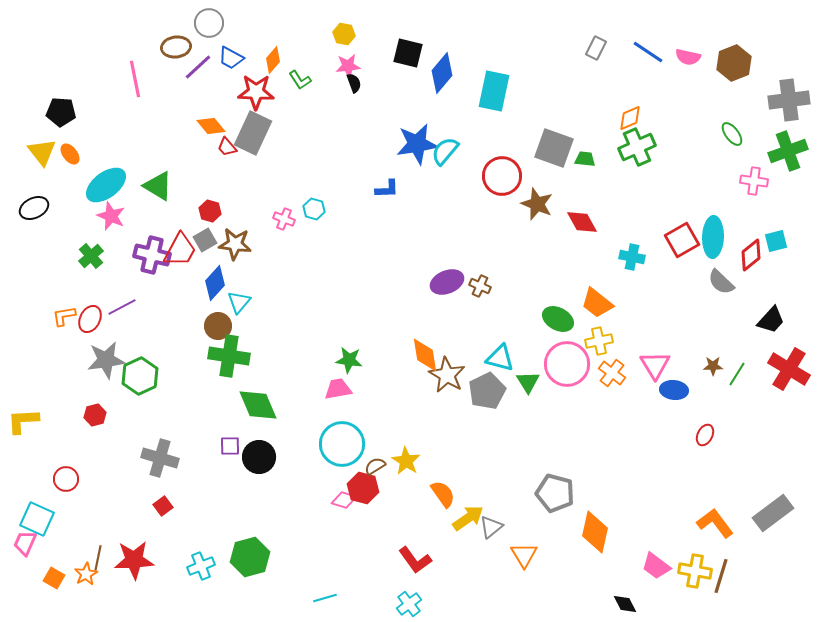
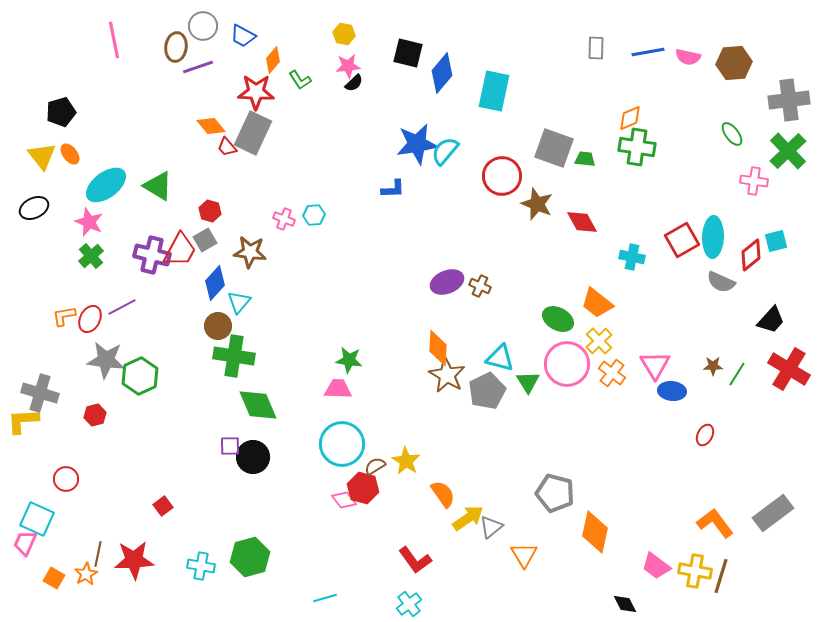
gray circle at (209, 23): moved 6 px left, 3 px down
brown ellipse at (176, 47): rotated 76 degrees counterclockwise
gray rectangle at (596, 48): rotated 25 degrees counterclockwise
blue line at (648, 52): rotated 44 degrees counterclockwise
blue trapezoid at (231, 58): moved 12 px right, 22 px up
brown hexagon at (734, 63): rotated 16 degrees clockwise
purple line at (198, 67): rotated 24 degrees clockwise
pink line at (135, 79): moved 21 px left, 39 px up
black semicircle at (354, 83): rotated 66 degrees clockwise
black pentagon at (61, 112): rotated 20 degrees counterclockwise
green cross at (637, 147): rotated 33 degrees clockwise
green cross at (788, 151): rotated 24 degrees counterclockwise
yellow triangle at (42, 152): moved 4 px down
blue L-shape at (387, 189): moved 6 px right
cyan hexagon at (314, 209): moved 6 px down; rotated 20 degrees counterclockwise
pink star at (111, 216): moved 22 px left, 6 px down
brown star at (235, 244): moved 15 px right, 8 px down
gray semicircle at (721, 282): rotated 20 degrees counterclockwise
yellow cross at (599, 341): rotated 32 degrees counterclockwise
orange diamond at (425, 355): moved 13 px right, 7 px up; rotated 12 degrees clockwise
green cross at (229, 356): moved 5 px right
gray star at (106, 360): rotated 15 degrees clockwise
pink trapezoid at (338, 389): rotated 12 degrees clockwise
blue ellipse at (674, 390): moved 2 px left, 1 px down
black circle at (259, 457): moved 6 px left
gray cross at (160, 458): moved 120 px left, 65 px up
pink diamond at (344, 500): rotated 35 degrees clockwise
brown line at (98, 558): moved 4 px up
cyan cross at (201, 566): rotated 32 degrees clockwise
